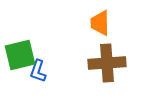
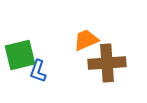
orange trapezoid: moved 14 px left, 17 px down; rotated 68 degrees clockwise
